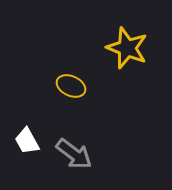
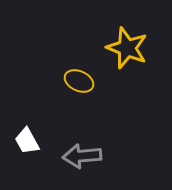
yellow ellipse: moved 8 px right, 5 px up
gray arrow: moved 8 px right, 2 px down; rotated 138 degrees clockwise
